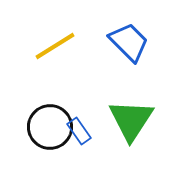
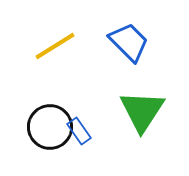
green triangle: moved 11 px right, 9 px up
